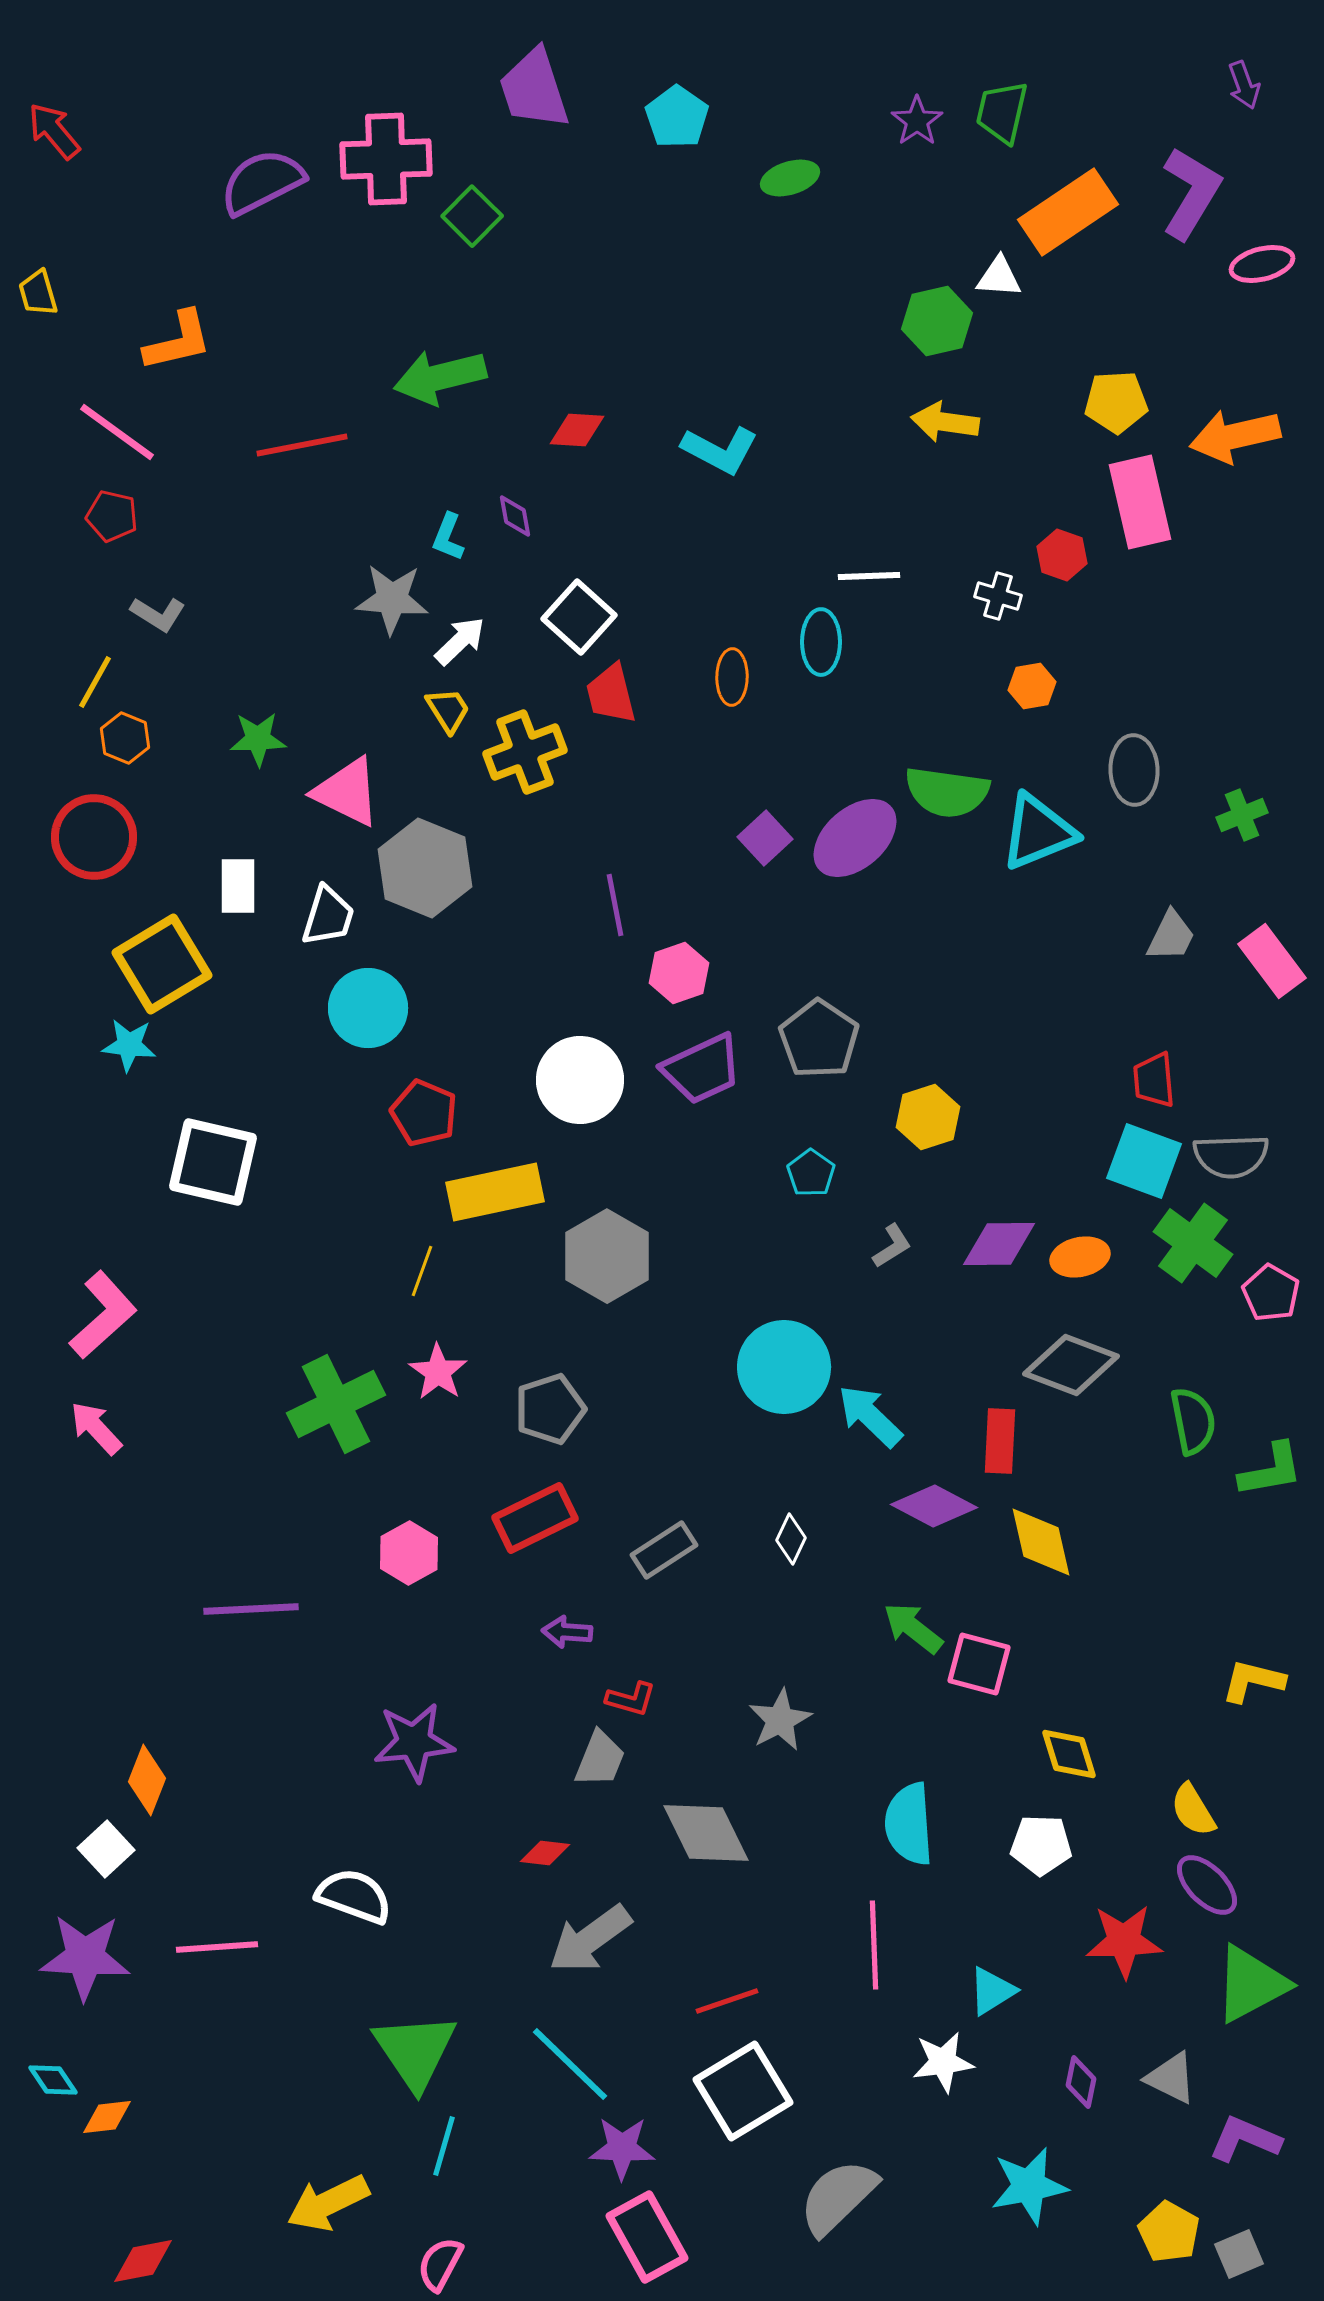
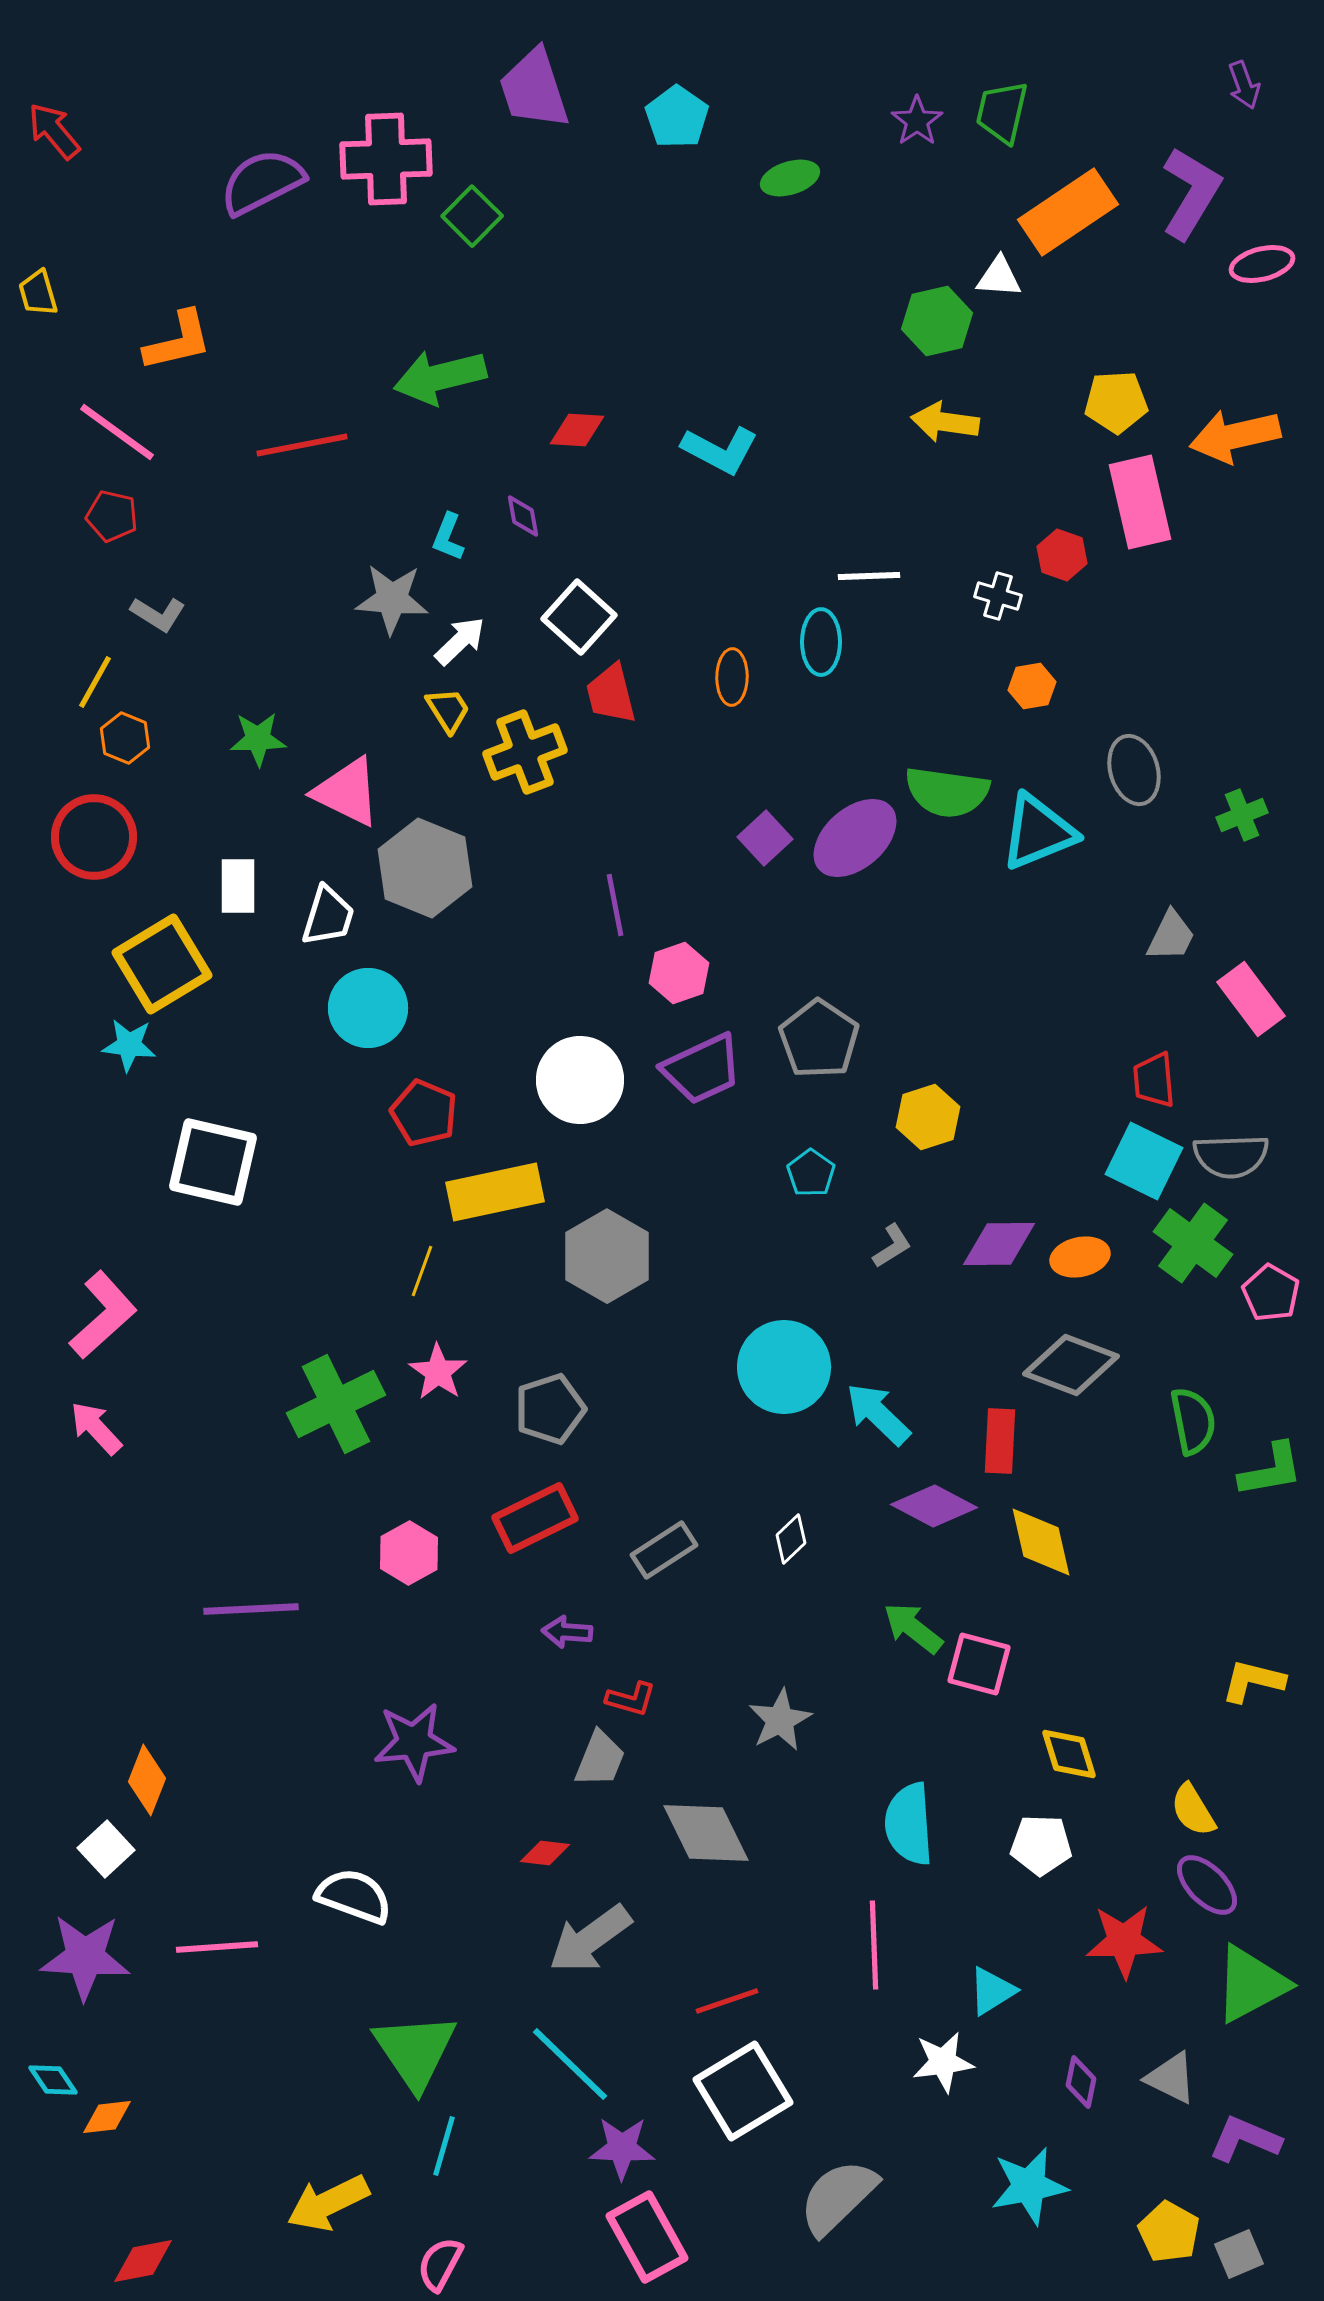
purple diamond at (515, 516): moved 8 px right
gray ellipse at (1134, 770): rotated 14 degrees counterclockwise
pink rectangle at (1272, 961): moved 21 px left, 38 px down
cyan square at (1144, 1161): rotated 6 degrees clockwise
cyan arrow at (870, 1416): moved 8 px right, 2 px up
white diamond at (791, 1539): rotated 21 degrees clockwise
